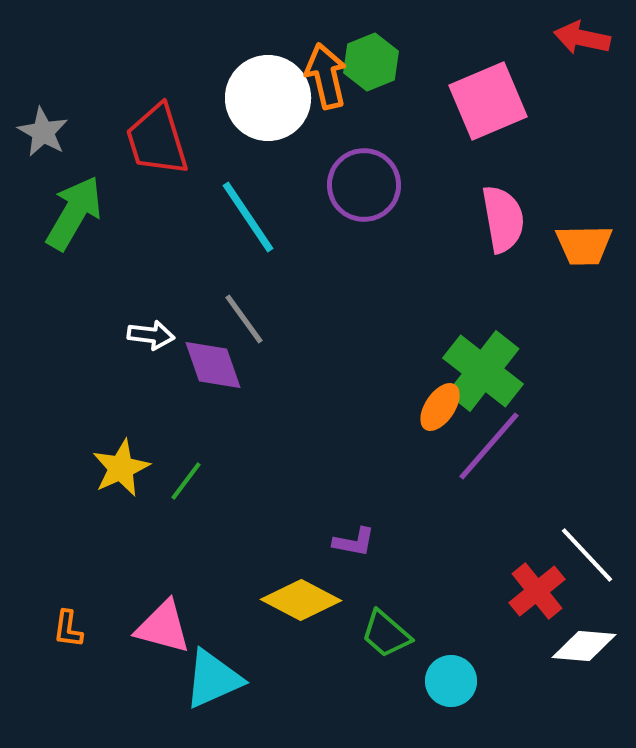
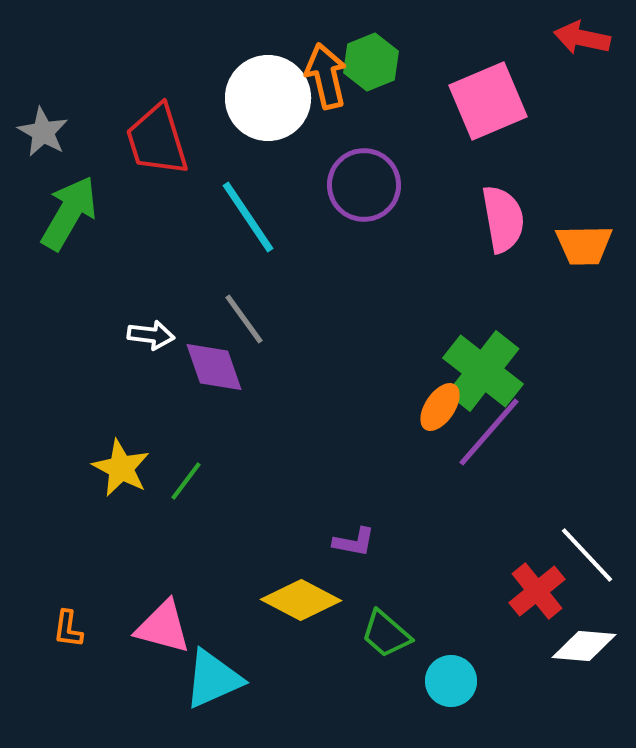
green arrow: moved 5 px left
purple diamond: moved 1 px right, 2 px down
purple line: moved 14 px up
yellow star: rotated 20 degrees counterclockwise
